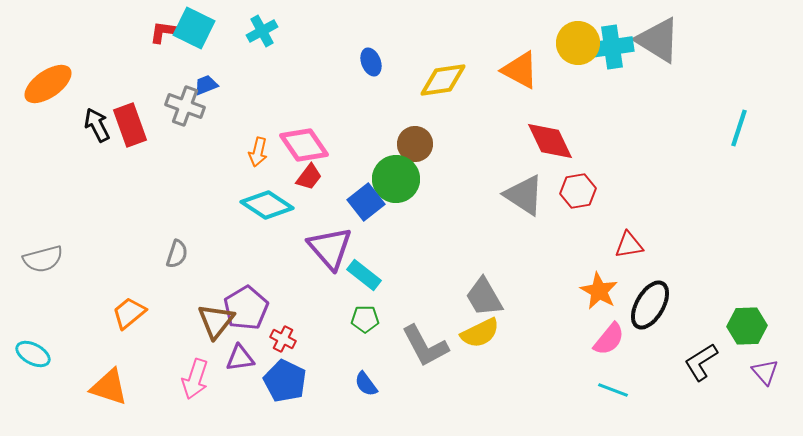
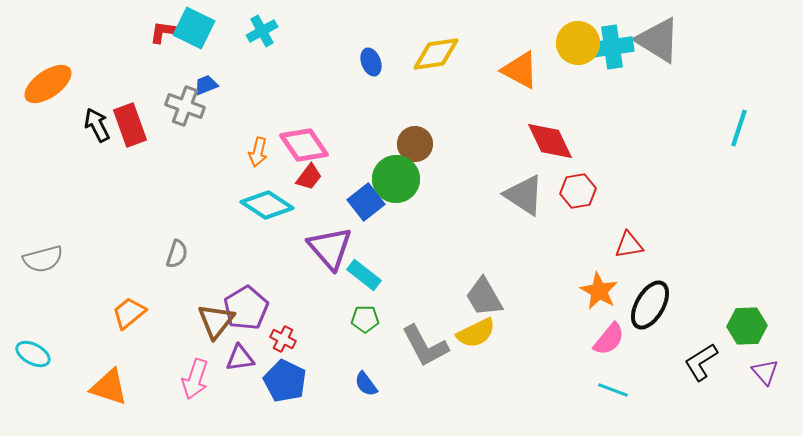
yellow diamond at (443, 80): moved 7 px left, 26 px up
yellow semicircle at (480, 333): moved 4 px left
